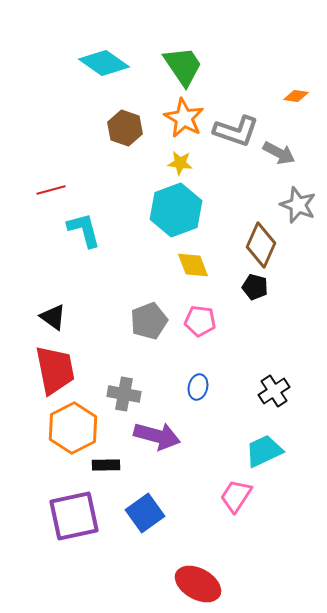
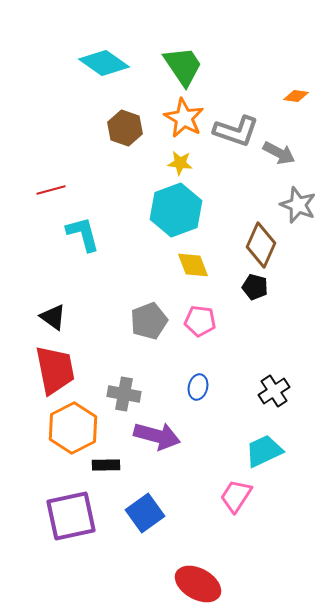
cyan L-shape: moved 1 px left, 4 px down
purple square: moved 3 px left
